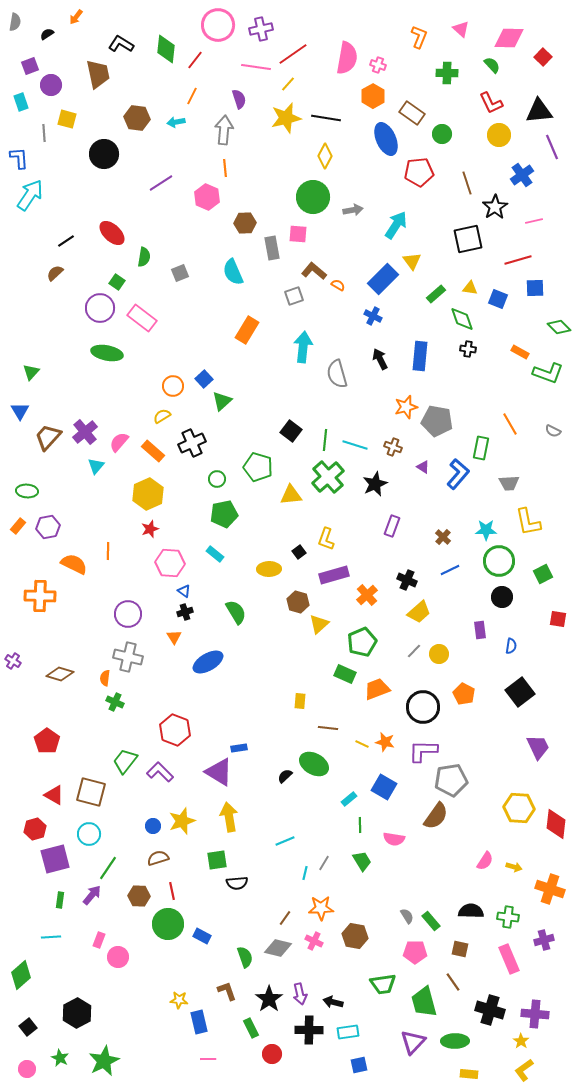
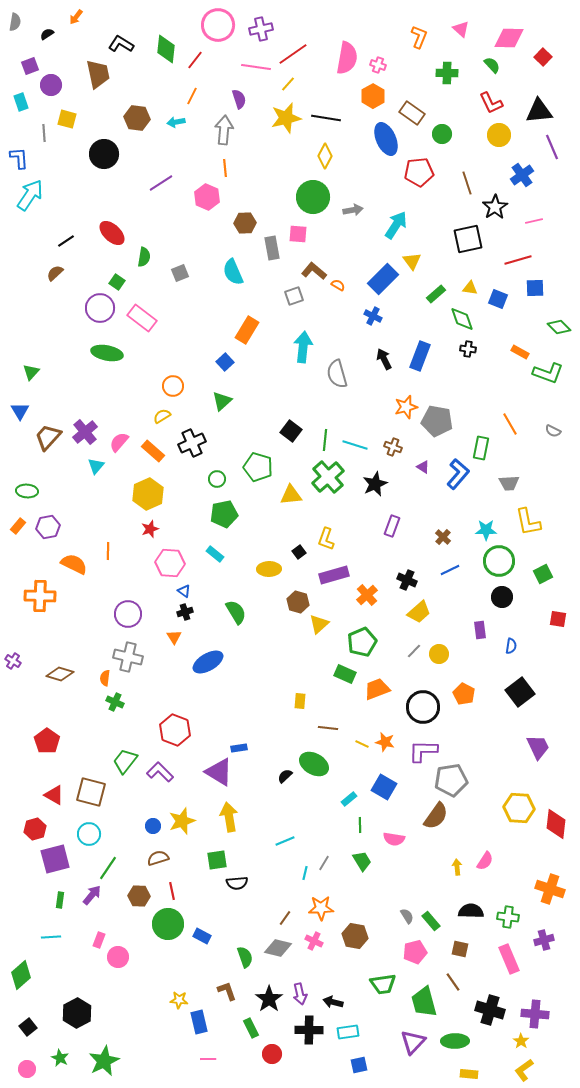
blue rectangle at (420, 356): rotated 16 degrees clockwise
black arrow at (380, 359): moved 4 px right
blue square at (204, 379): moved 21 px right, 17 px up
yellow arrow at (514, 867): moved 57 px left; rotated 112 degrees counterclockwise
pink pentagon at (415, 952): rotated 15 degrees counterclockwise
